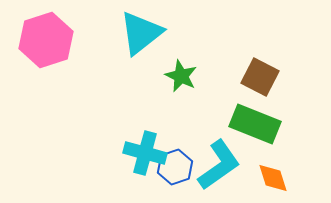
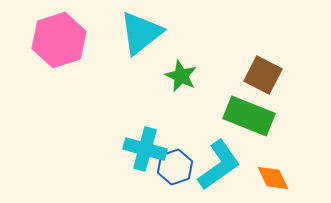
pink hexagon: moved 13 px right
brown square: moved 3 px right, 2 px up
green rectangle: moved 6 px left, 8 px up
cyan cross: moved 4 px up
orange diamond: rotated 8 degrees counterclockwise
